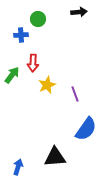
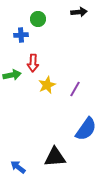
green arrow: rotated 42 degrees clockwise
purple line: moved 5 px up; rotated 49 degrees clockwise
blue arrow: rotated 70 degrees counterclockwise
